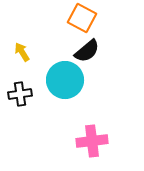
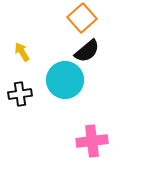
orange square: rotated 20 degrees clockwise
